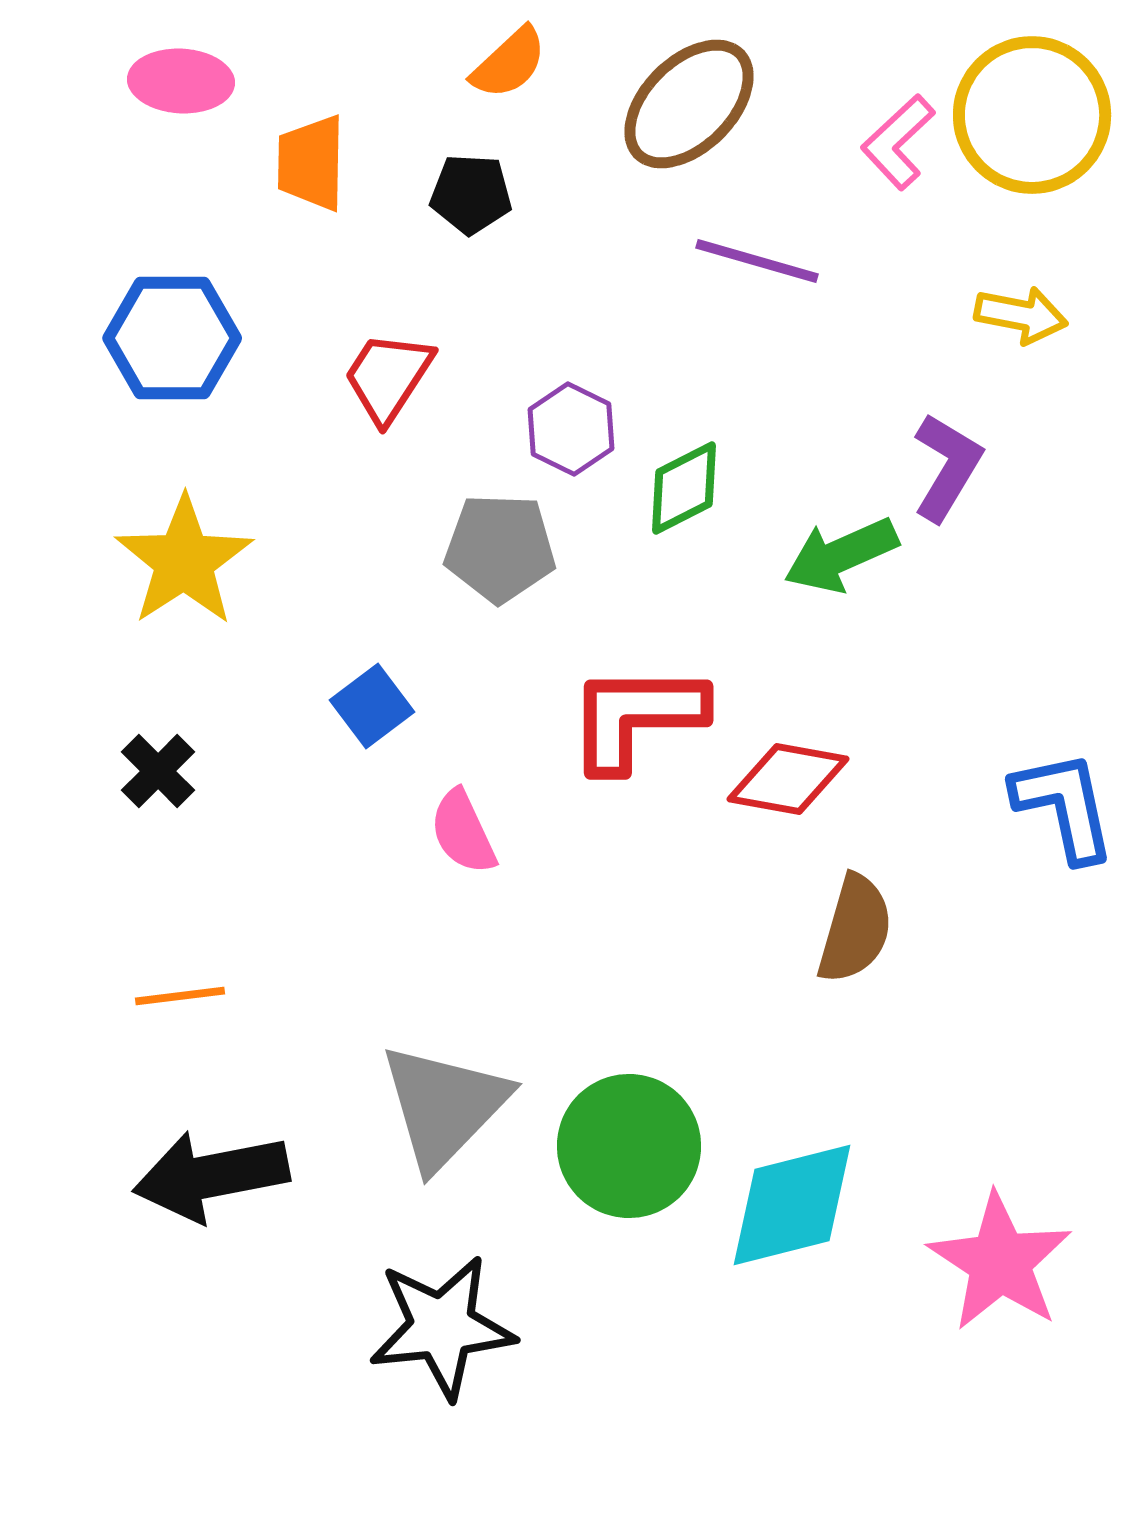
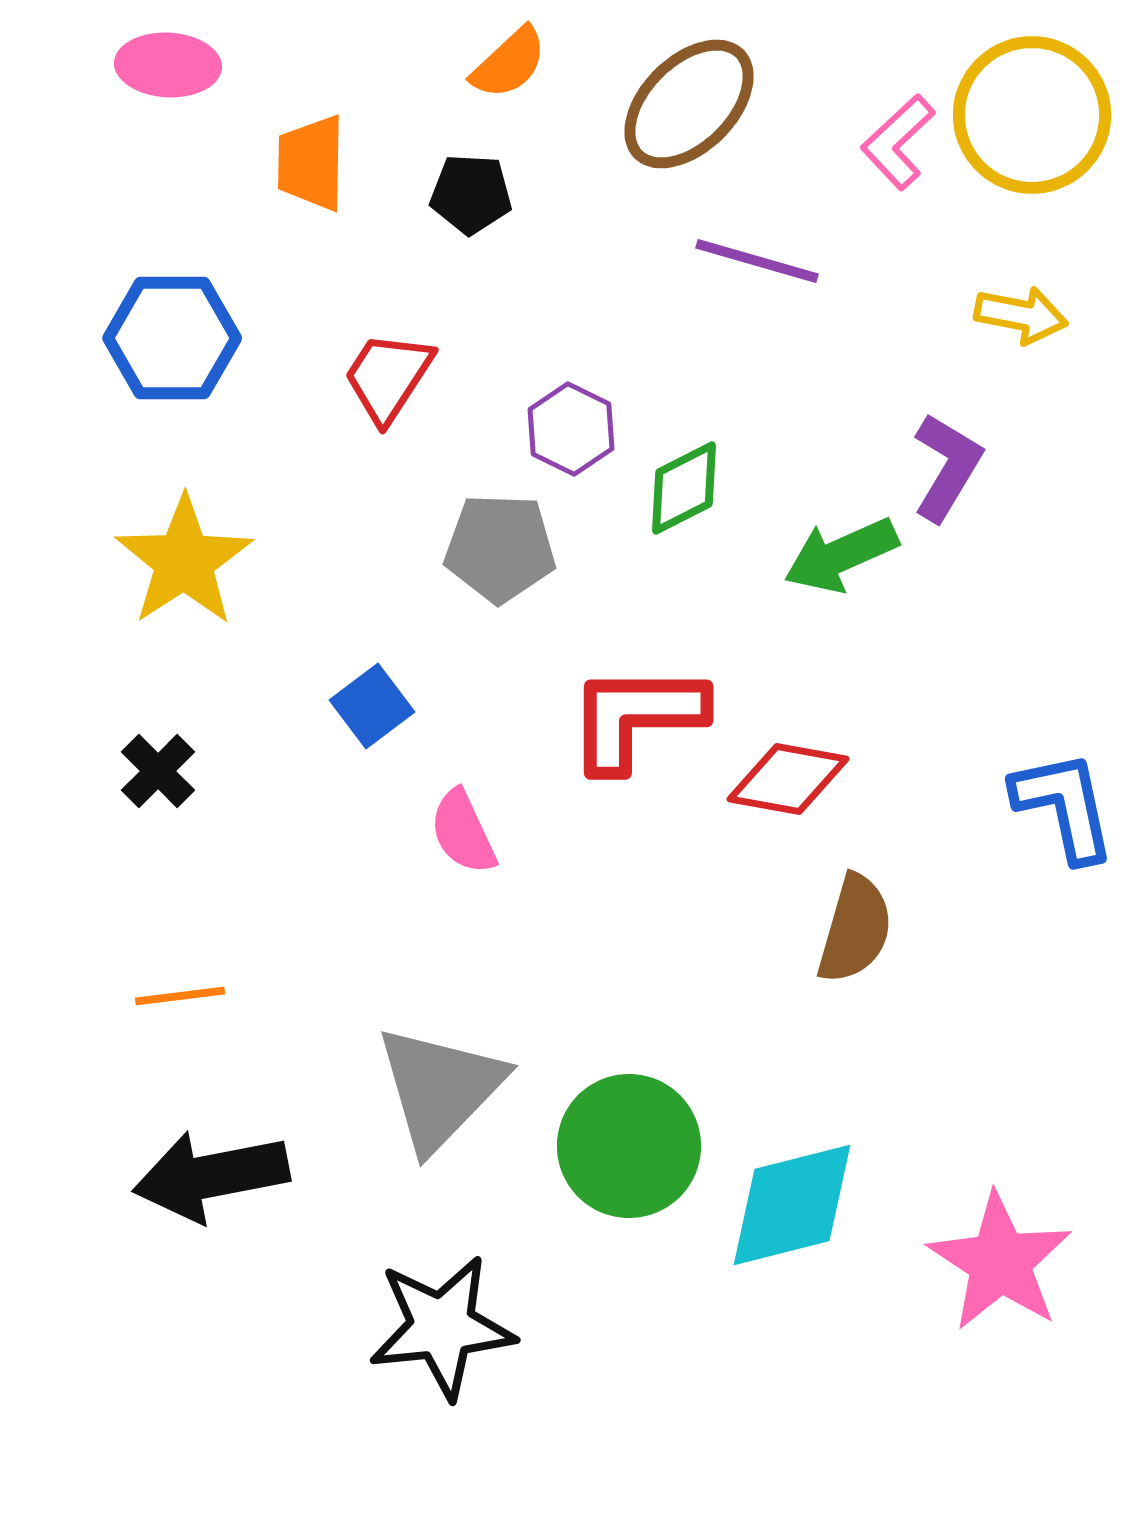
pink ellipse: moved 13 px left, 16 px up
gray triangle: moved 4 px left, 18 px up
